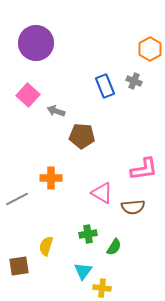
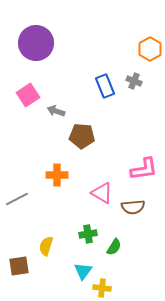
pink square: rotated 15 degrees clockwise
orange cross: moved 6 px right, 3 px up
